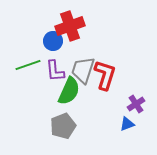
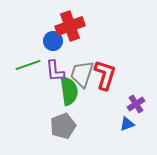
gray trapezoid: moved 1 px left, 4 px down
green semicircle: rotated 32 degrees counterclockwise
